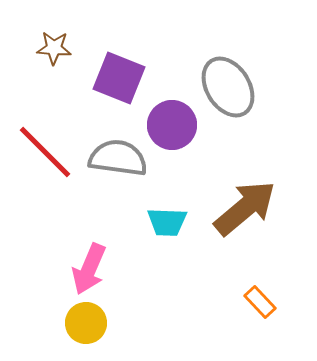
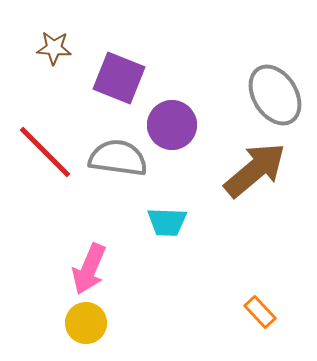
gray ellipse: moved 47 px right, 8 px down
brown arrow: moved 10 px right, 38 px up
orange rectangle: moved 10 px down
